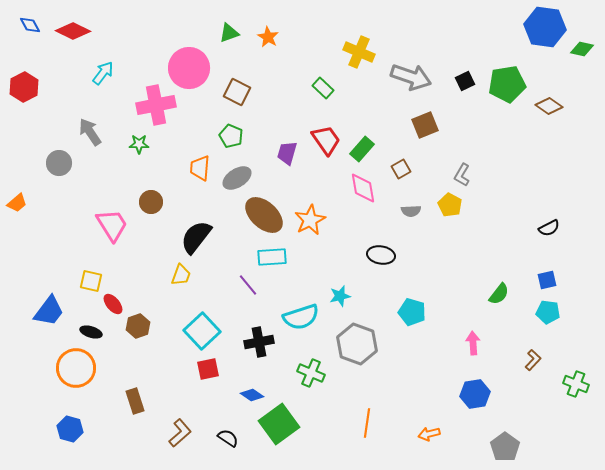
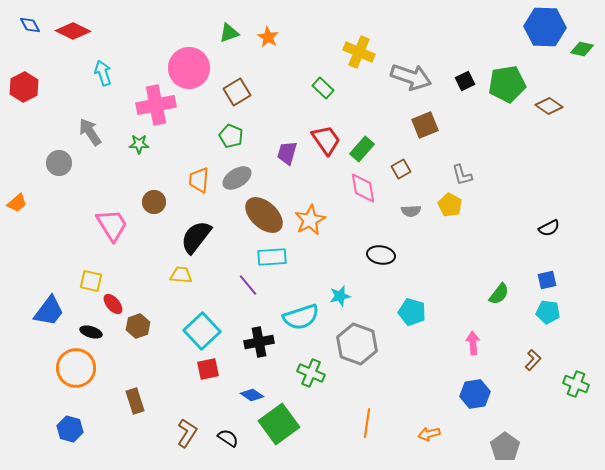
blue hexagon at (545, 27): rotated 6 degrees counterclockwise
cyan arrow at (103, 73): rotated 55 degrees counterclockwise
brown square at (237, 92): rotated 32 degrees clockwise
orange trapezoid at (200, 168): moved 1 px left, 12 px down
gray L-shape at (462, 175): rotated 45 degrees counterclockwise
brown circle at (151, 202): moved 3 px right
yellow trapezoid at (181, 275): rotated 105 degrees counterclockwise
brown L-shape at (180, 433): moved 7 px right; rotated 16 degrees counterclockwise
